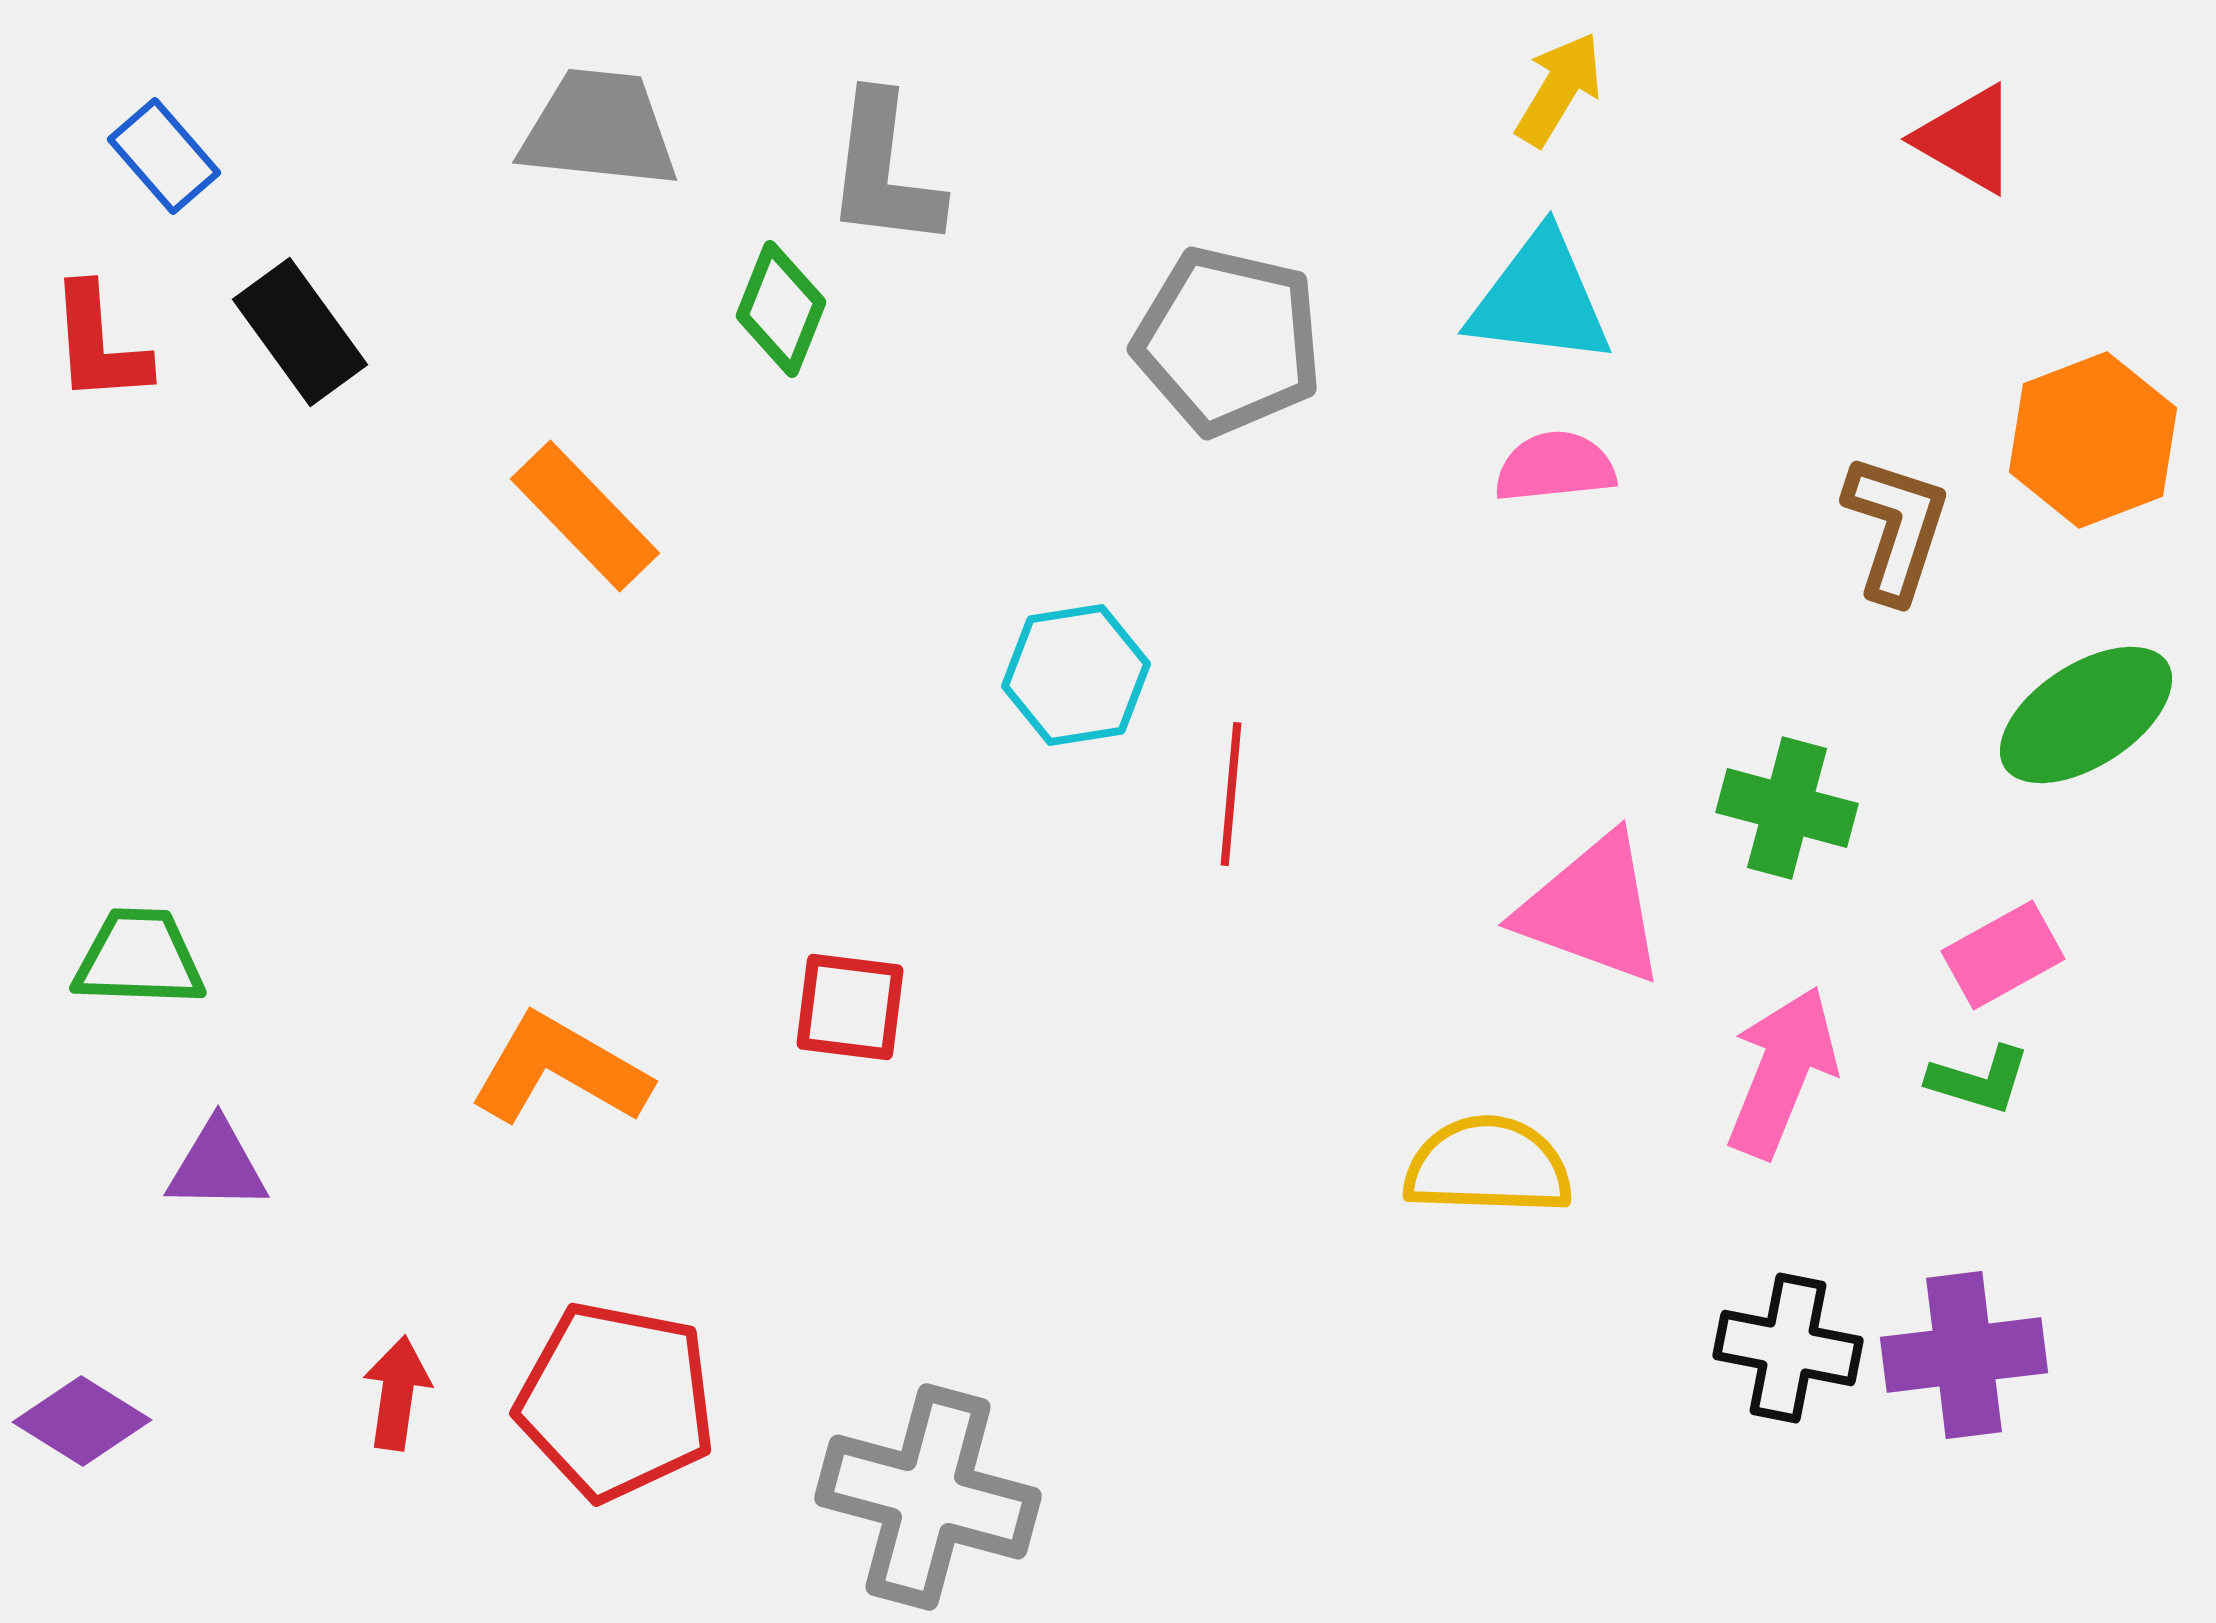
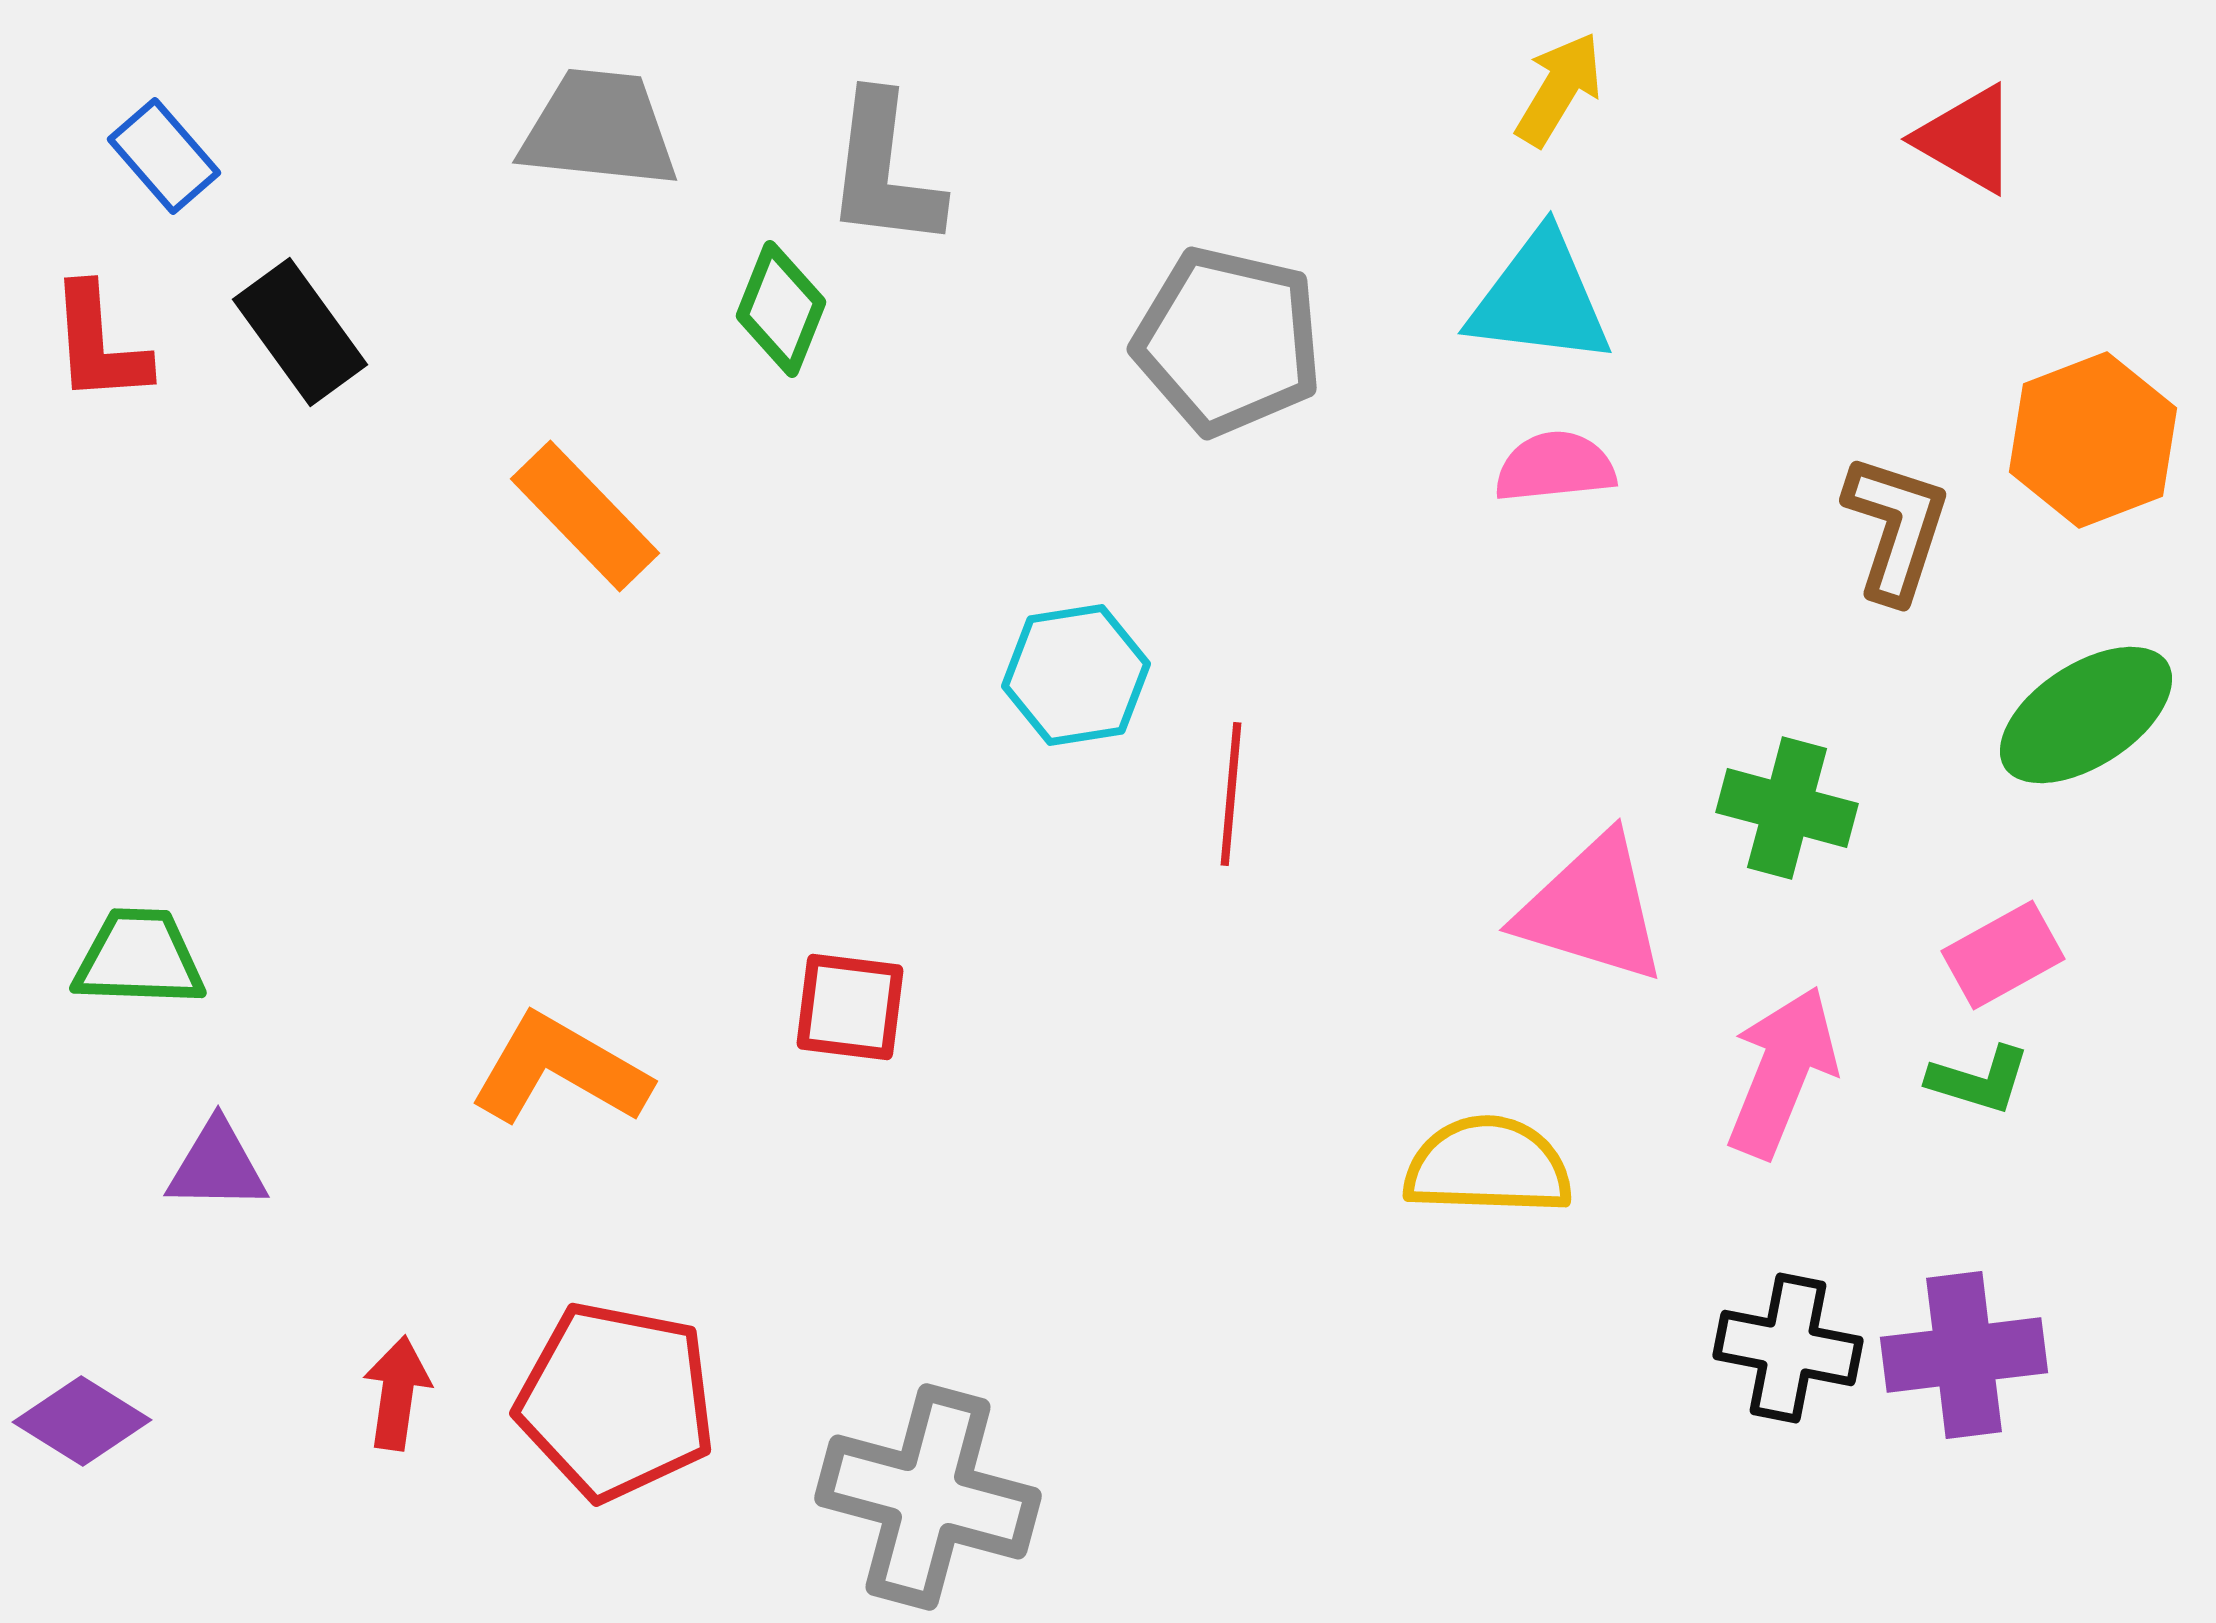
pink triangle: rotated 3 degrees counterclockwise
